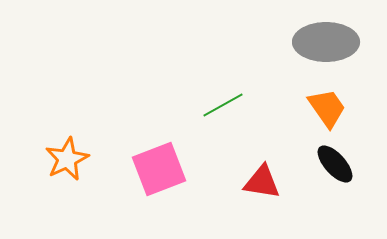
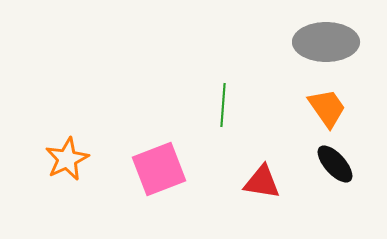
green line: rotated 57 degrees counterclockwise
